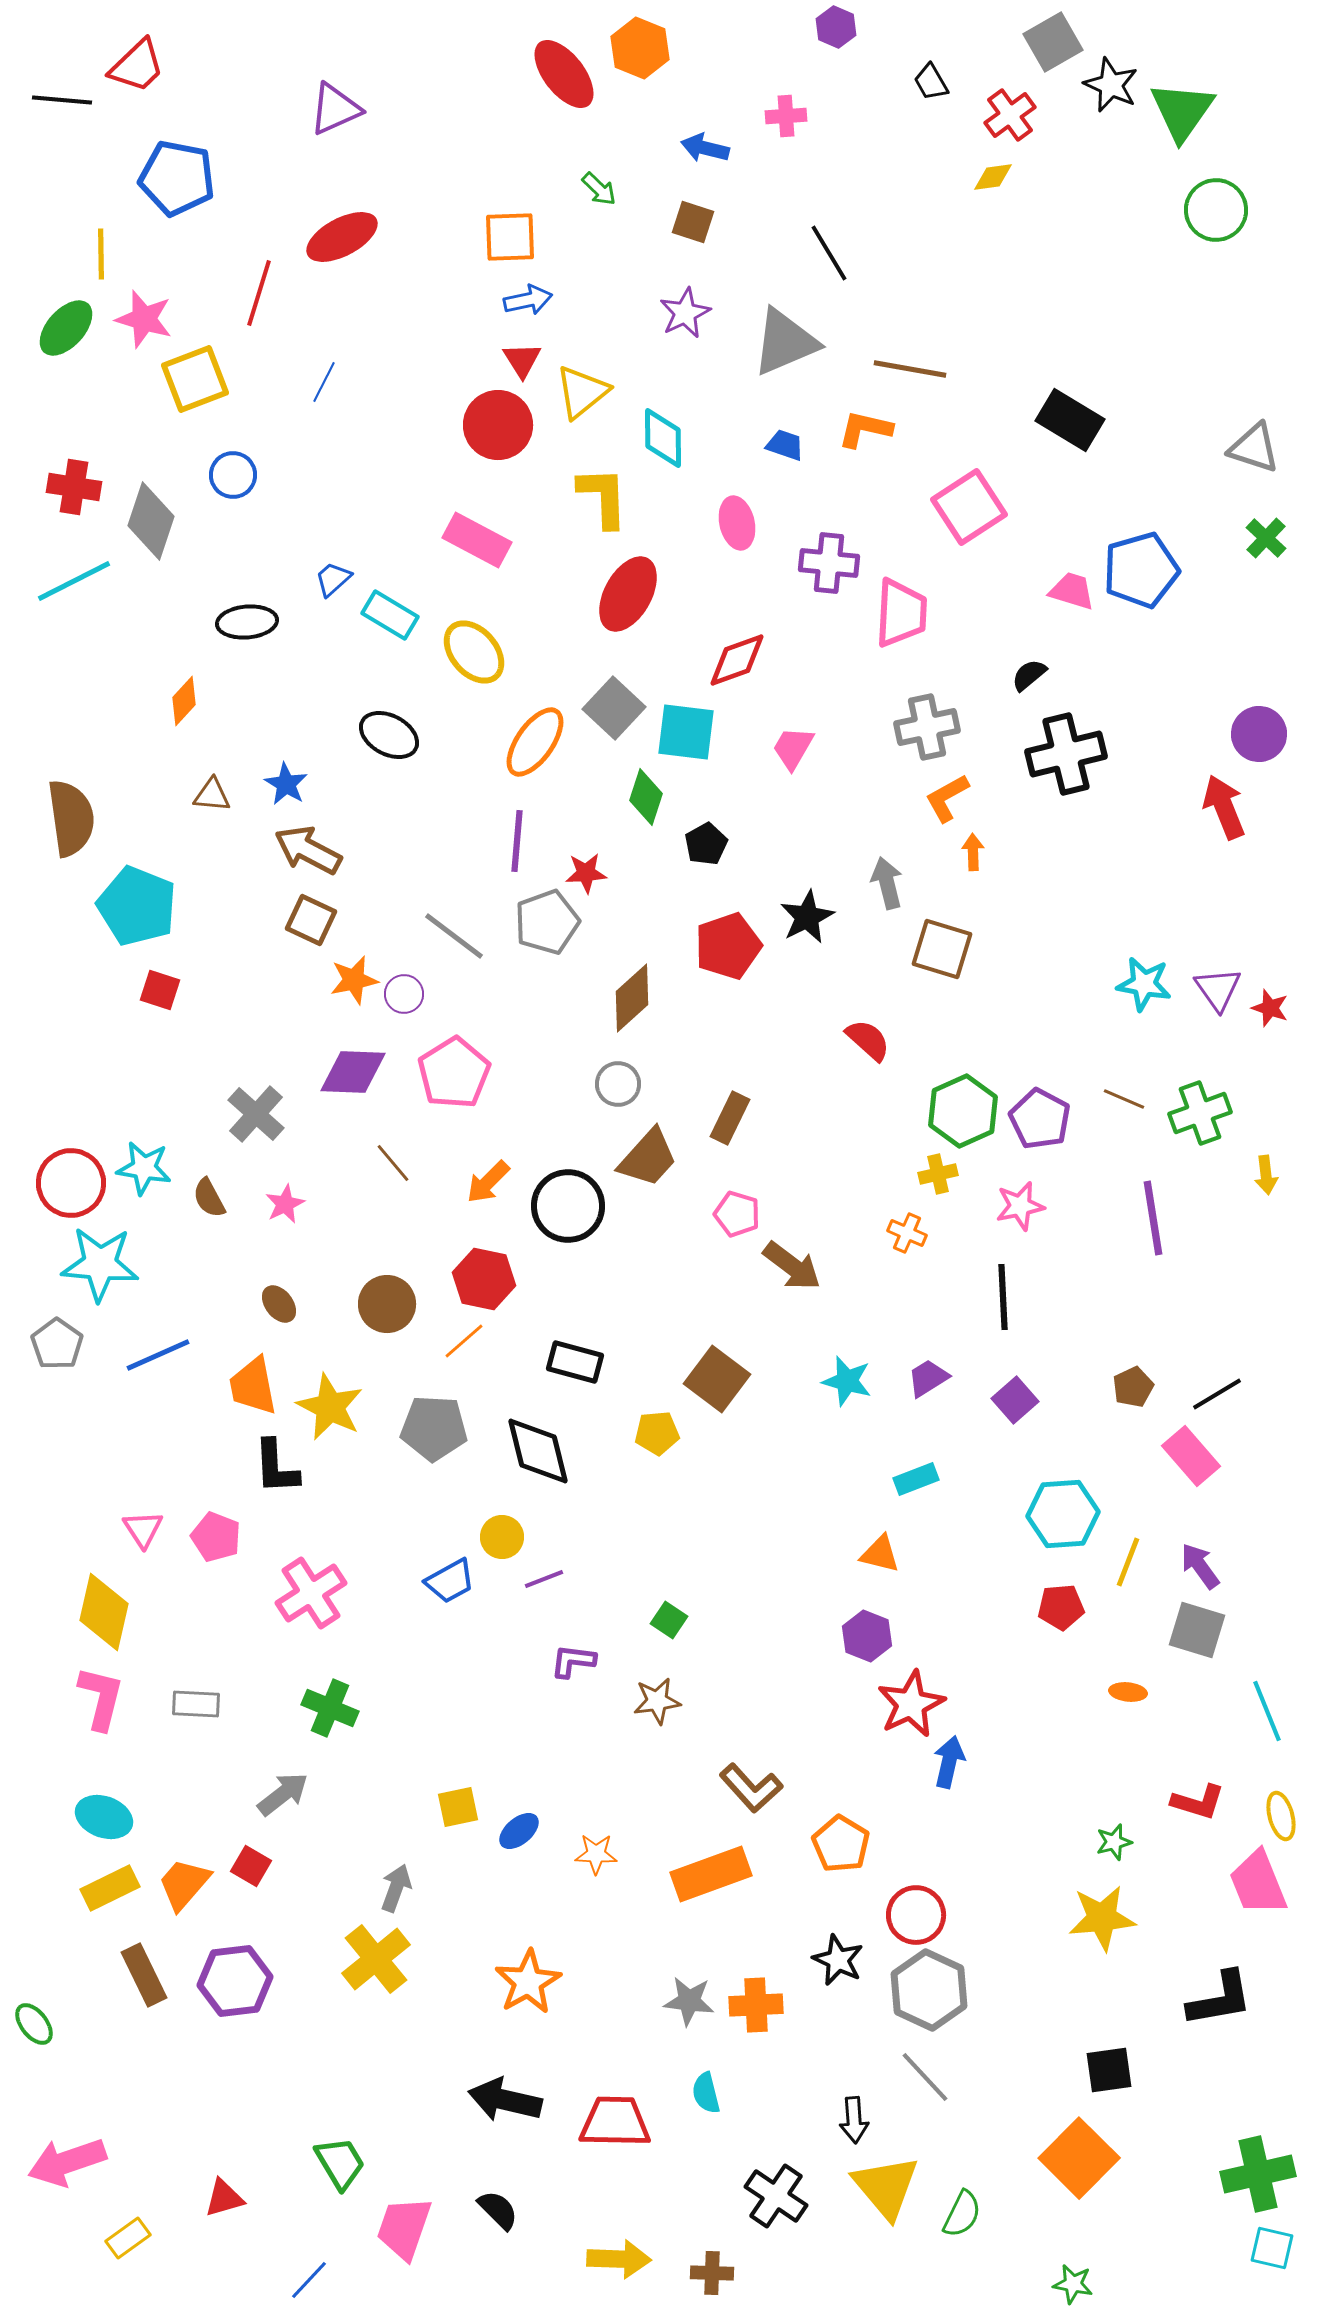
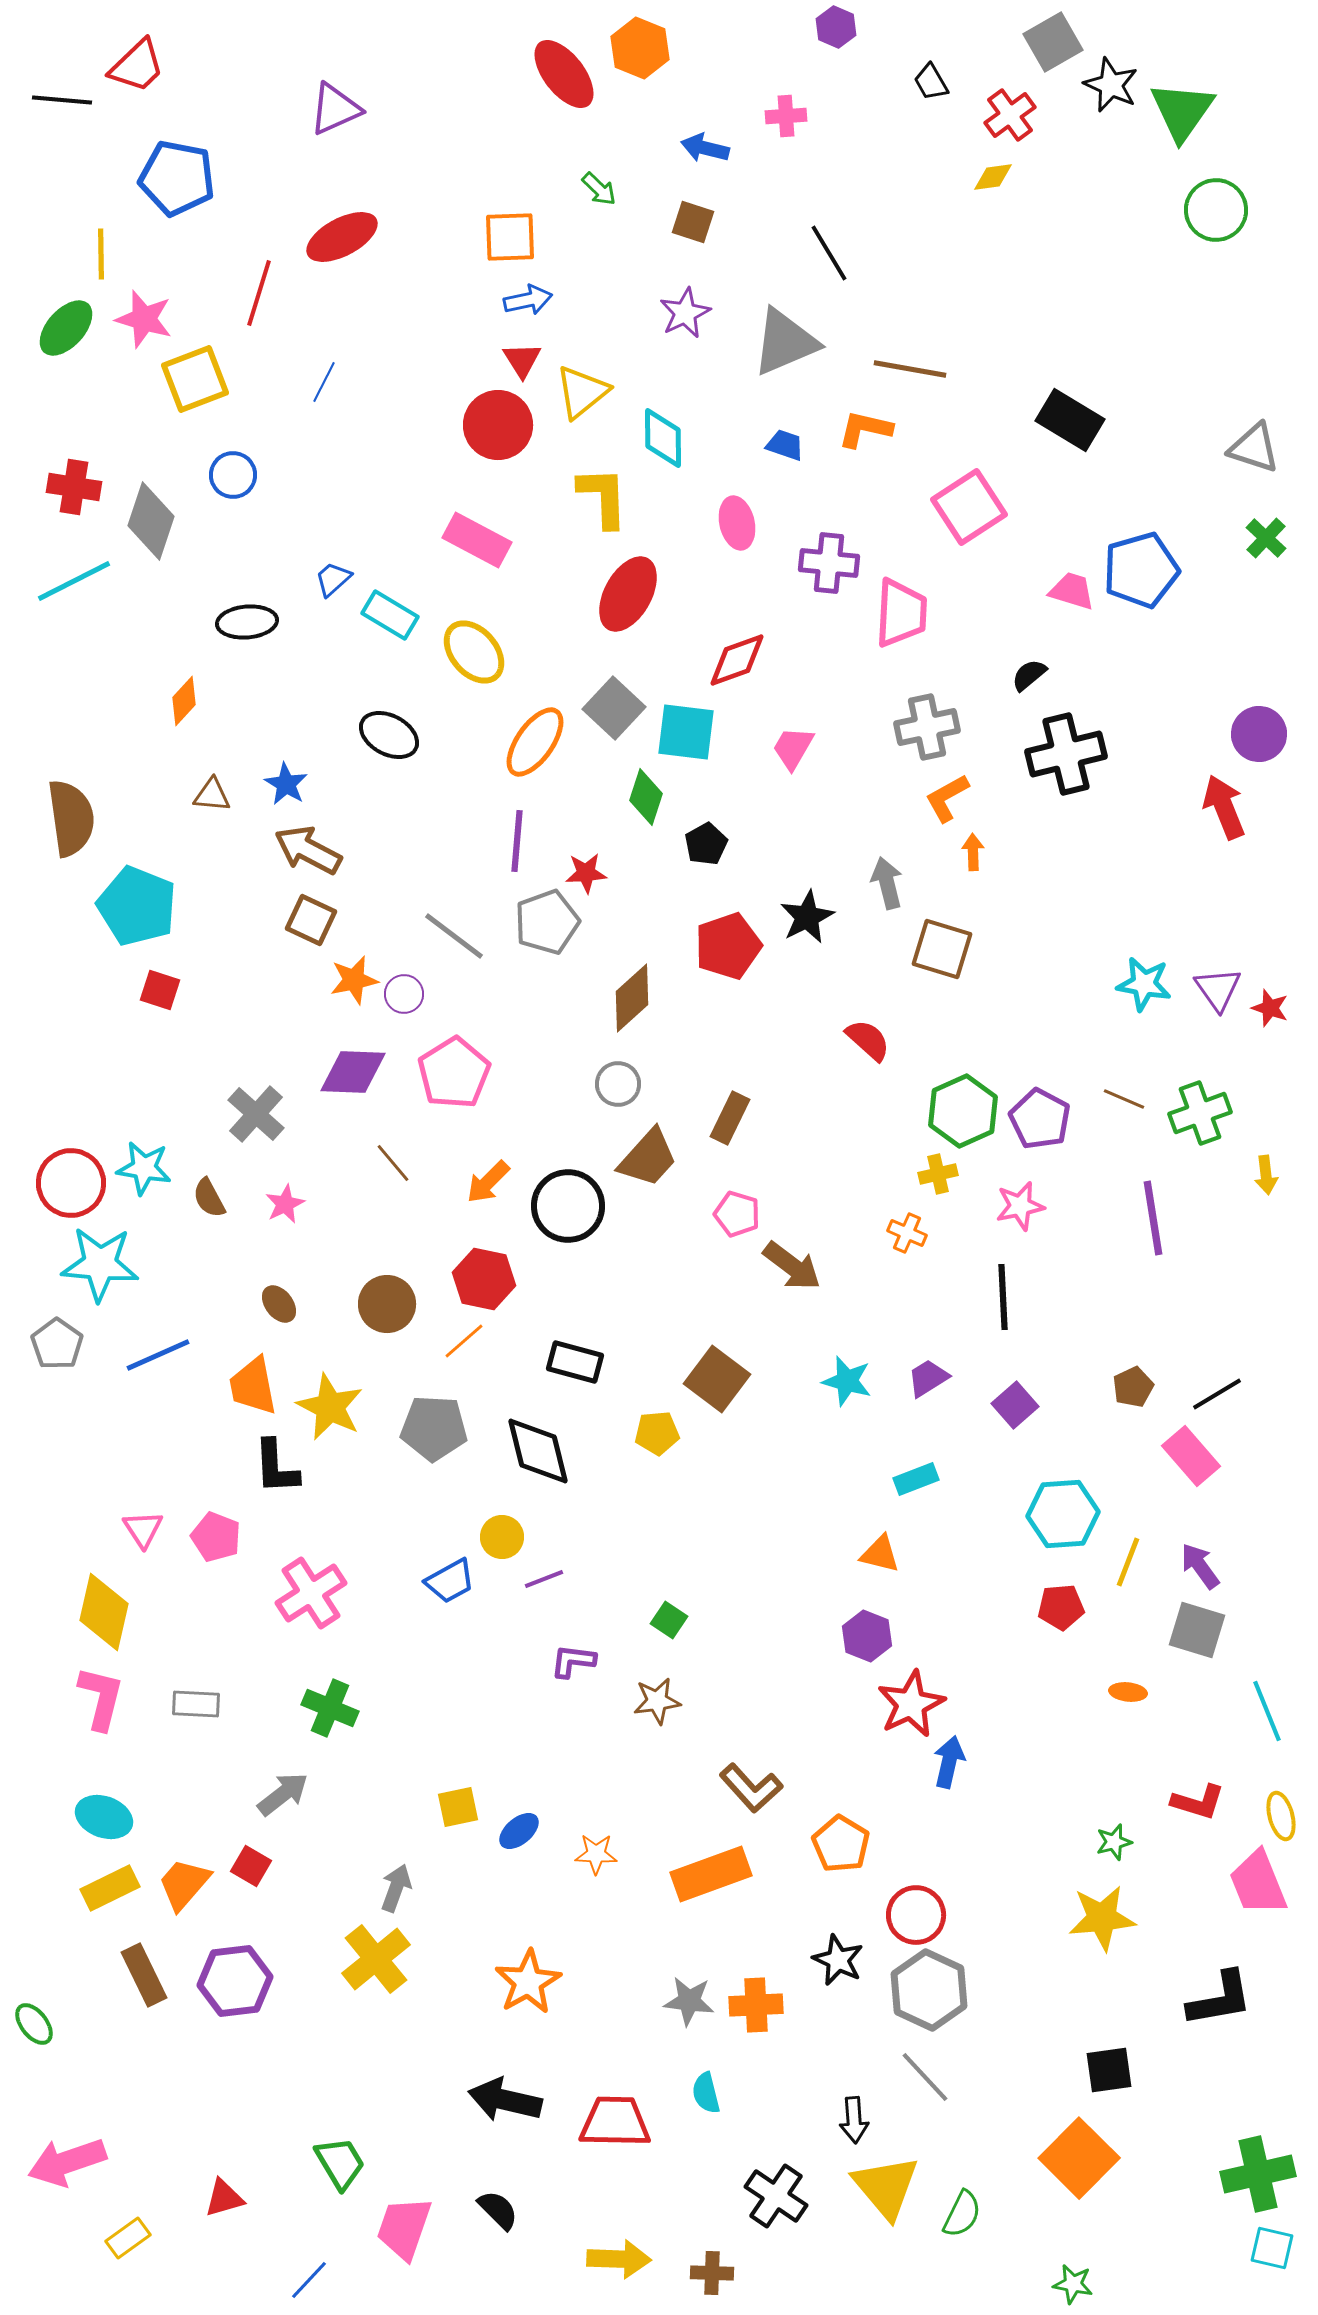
purple square at (1015, 1400): moved 5 px down
